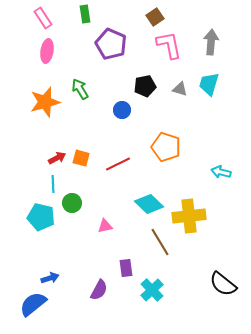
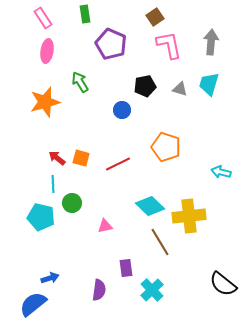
green arrow: moved 7 px up
red arrow: rotated 114 degrees counterclockwise
cyan diamond: moved 1 px right, 2 px down
purple semicircle: rotated 20 degrees counterclockwise
